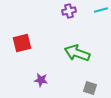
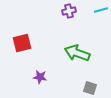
purple star: moved 1 px left, 3 px up
